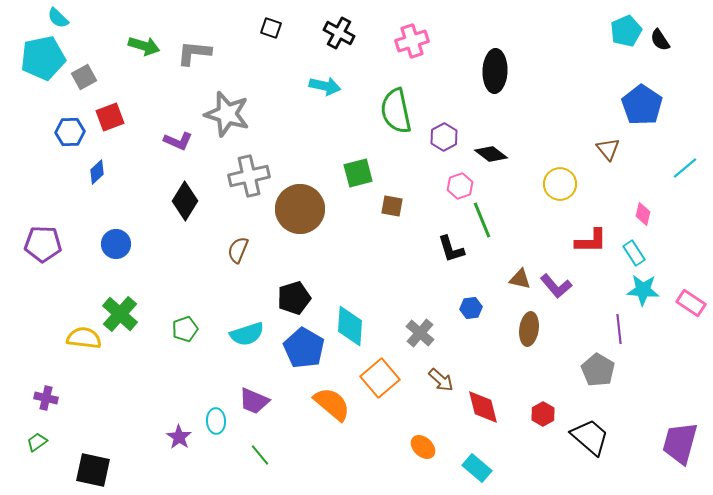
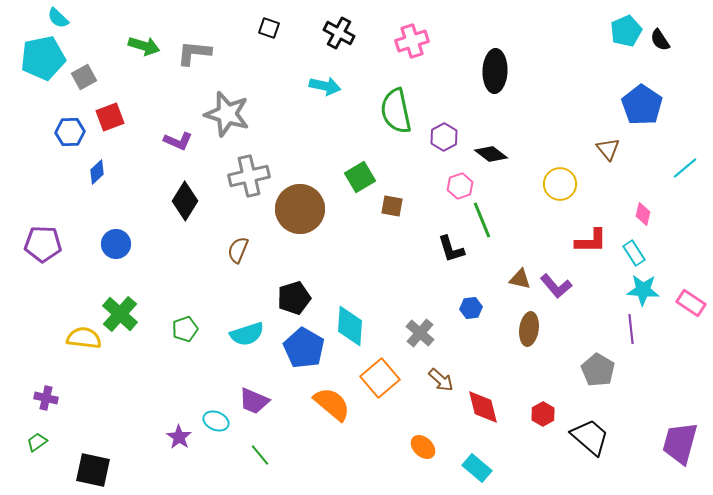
black square at (271, 28): moved 2 px left
green square at (358, 173): moved 2 px right, 4 px down; rotated 16 degrees counterclockwise
purple line at (619, 329): moved 12 px right
cyan ellipse at (216, 421): rotated 65 degrees counterclockwise
